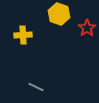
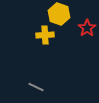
yellow cross: moved 22 px right
